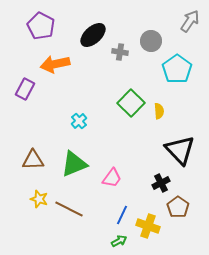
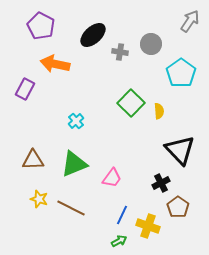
gray circle: moved 3 px down
orange arrow: rotated 24 degrees clockwise
cyan pentagon: moved 4 px right, 4 px down
cyan cross: moved 3 px left
brown line: moved 2 px right, 1 px up
